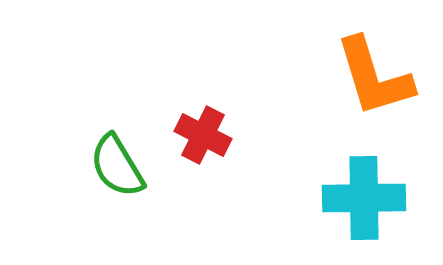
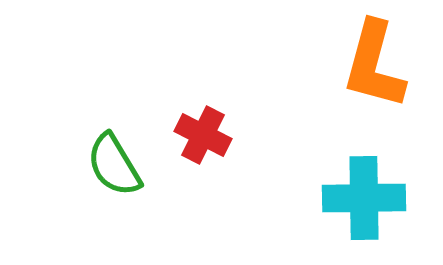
orange L-shape: moved 12 px up; rotated 32 degrees clockwise
green semicircle: moved 3 px left, 1 px up
